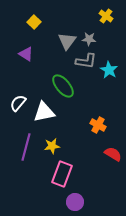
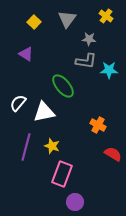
gray triangle: moved 22 px up
cyan star: rotated 30 degrees counterclockwise
yellow star: rotated 28 degrees clockwise
